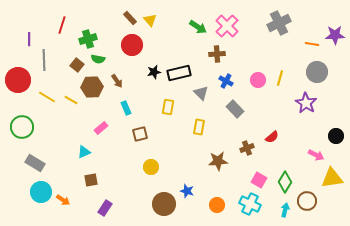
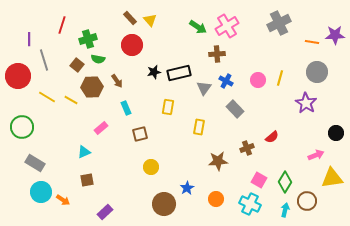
pink cross at (227, 26): rotated 15 degrees clockwise
orange line at (312, 44): moved 2 px up
gray line at (44, 60): rotated 15 degrees counterclockwise
red circle at (18, 80): moved 4 px up
gray triangle at (201, 93): moved 3 px right, 5 px up; rotated 21 degrees clockwise
black circle at (336, 136): moved 3 px up
pink arrow at (316, 155): rotated 49 degrees counterclockwise
brown square at (91, 180): moved 4 px left
blue star at (187, 191): moved 3 px up; rotated 24 degrees clockwise
orange circle at (217, 205): moved 1 px left, 6 px up
purple rectangle at (105, 208): moved 4 px down; rotated 14 degrees clockwise
